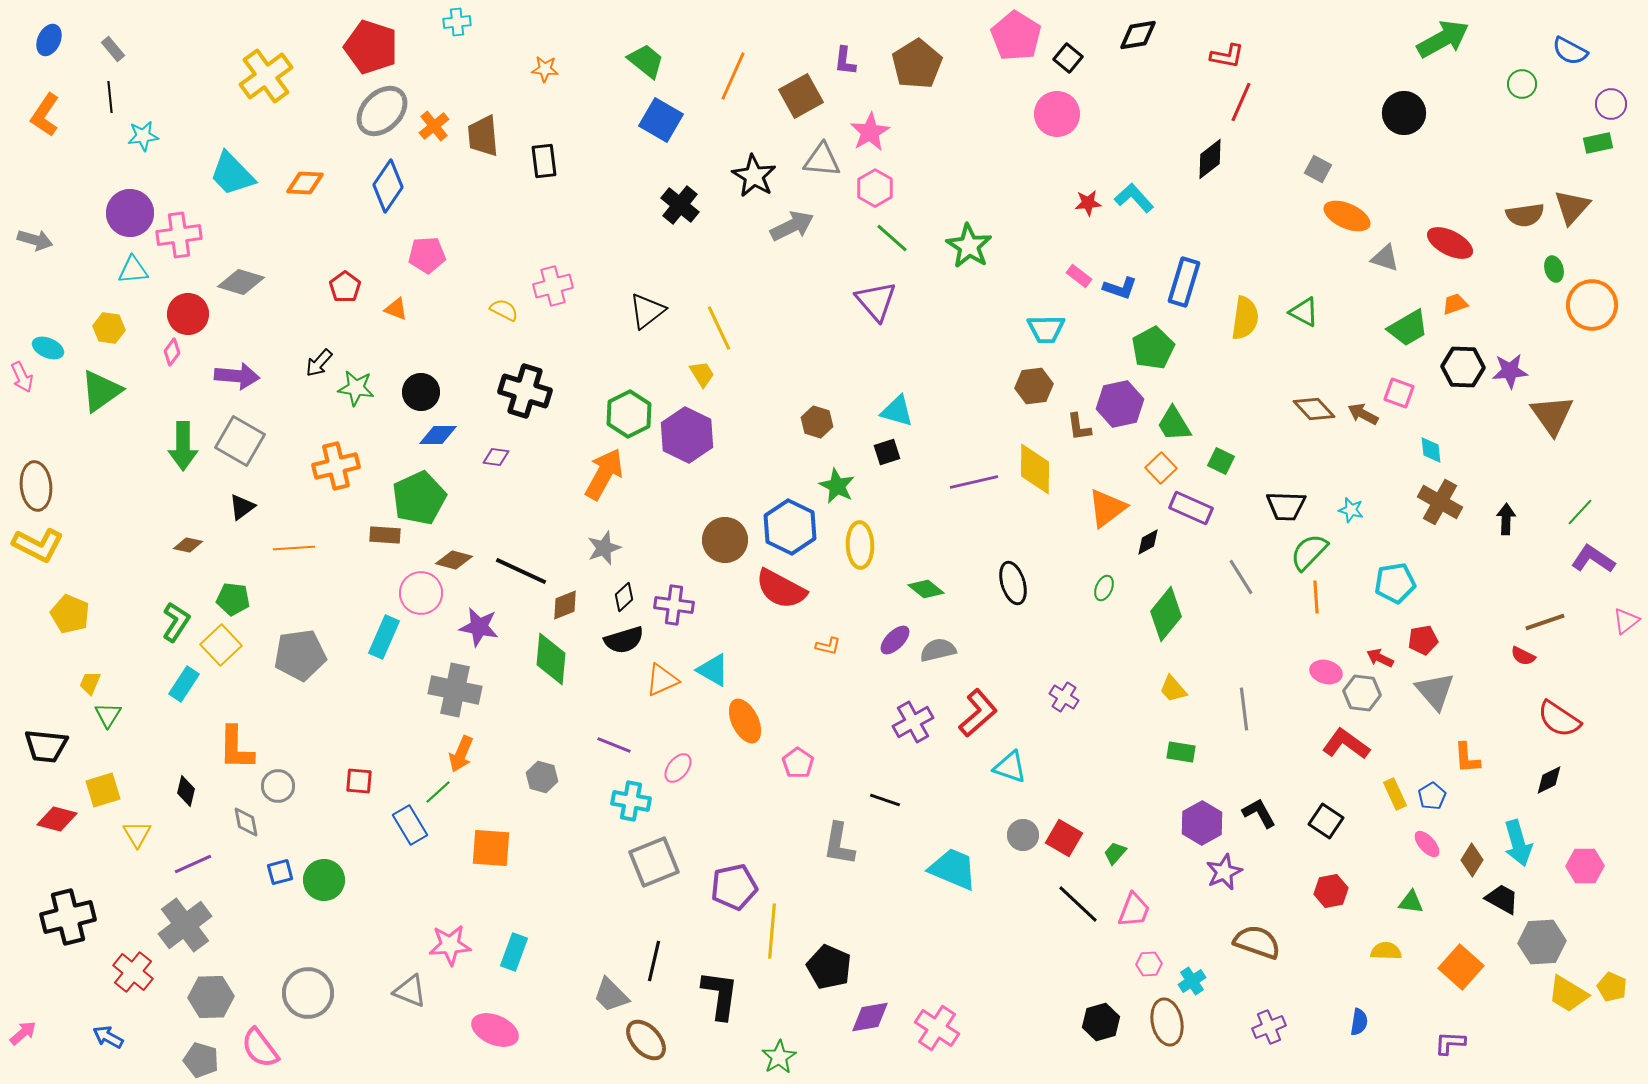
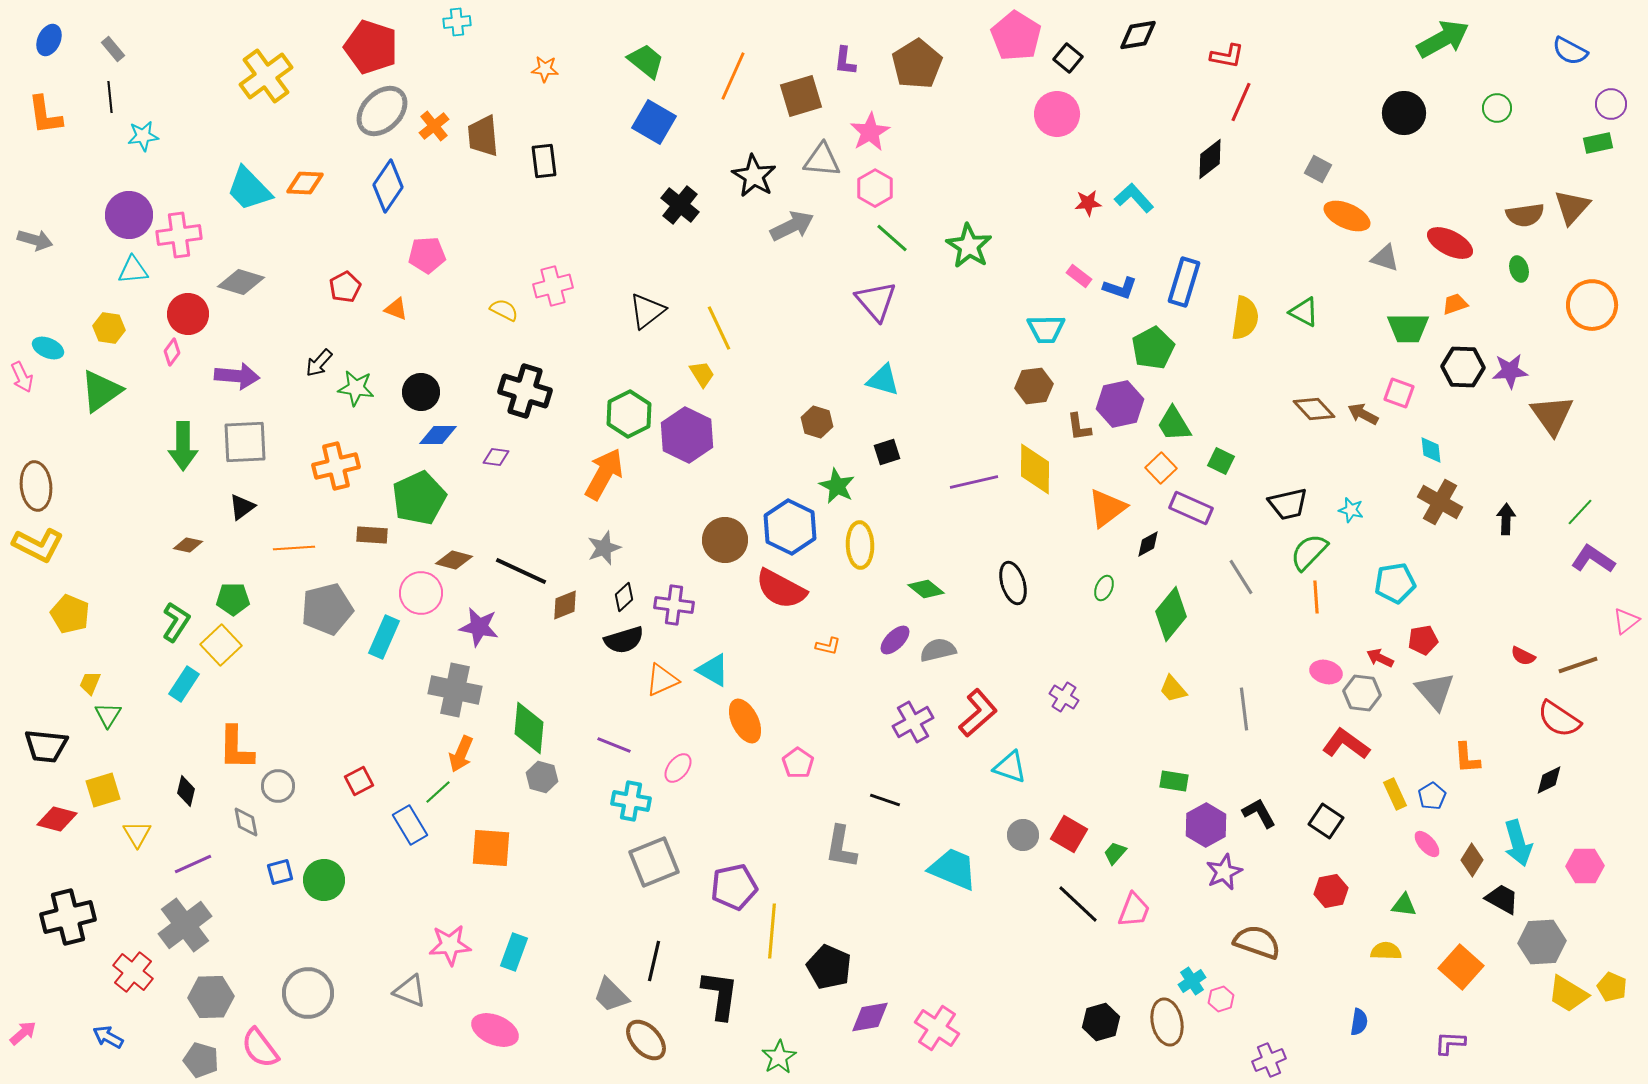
green circle at (1522, 84): moved 25 px left, 24 px down
brown square at (801, 96): rotated 12 degrees clockwise
orange L-shape at (45, 115): rotated 42 degrees counterclockwise
blue square at (661, 120): moved 7 px left, 2 px down
cyan trapezoid at (232, 174): moved 17 px right, 15 px down
purple circle at (130, 213): moved 1 px left, 2 px down
green ellipse at (1554, 269): moved 35 px left
red pentagon at (345, 287): rotated 8 degrees clockwise
green trapezoid at (1408, 328): rotated 30 degrees clockwise
cyan triangle at (897, 411): moved 14 px left, 31 px up
gray square at (240, 441): moved 5 px right, 1 px down; rotated 33 degrees counterclockwise
black trapezoid at (1286, 506): moved 2 px right, 2 px up; rotated 15 degrees counterclockwise
brown rectangle at (385, 535): moved 13 px left
black diamond at (1148, 542): moved 2 px down
green pentagon at (233, 599): rotated 8 degrees counterclockwise
green diamond at (1166, 614): moved 5 px right
brown line at (1545, 622): moved 33 px right, 43 px down
gray pentagon at (300, 655): moved 27 px right, 46 px up; rotated 6 degrees counterclockwise
green diamond at (551, 659): moved 22 px left, 69 px down
green rectangle at (1181, 752): moved 7 px left, 29 px down
red square at (359, 781): rotated 32 degrees counterclockwise
purple hexagon at (1202, 823): moved 4 px right, 2 px down
red square at (1064, 838): moved 5 px right, 4 px up
gray L-shape at (839, 844): moved 2 px right, 3 px down
green triangle at (1411, 902): moved 7 px left, 3 px down
pink hexagon at (1149, 964): moved 72 px right, 35 px down; rotated 15 degrees counterclockwise
purple cross at (1269, 1027): moved 33 px down
